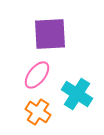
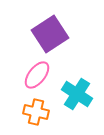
purple square: rotated 30 degrees counterclockwise
orange cross: moved 2 px left; rotated 20 degrees counterclockwise
